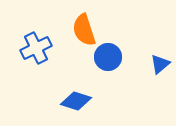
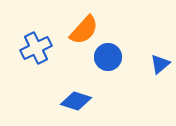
orange semicircle: rotated 120 degrees counterclockwise
